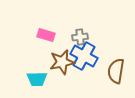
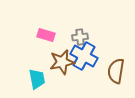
cyan trapezoid: rotated 100 degrees counterclockwise
